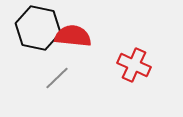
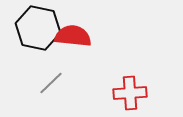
red cross: moved 4 px left, 28 px down; rotated 28 degrees counterclockwise
gray line: moved 6 px left, 5 px down
